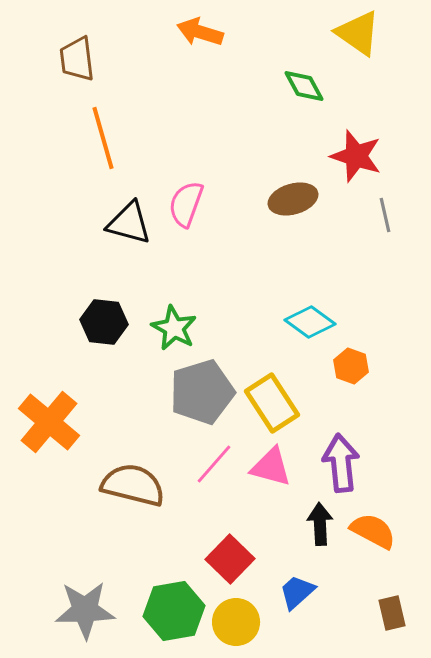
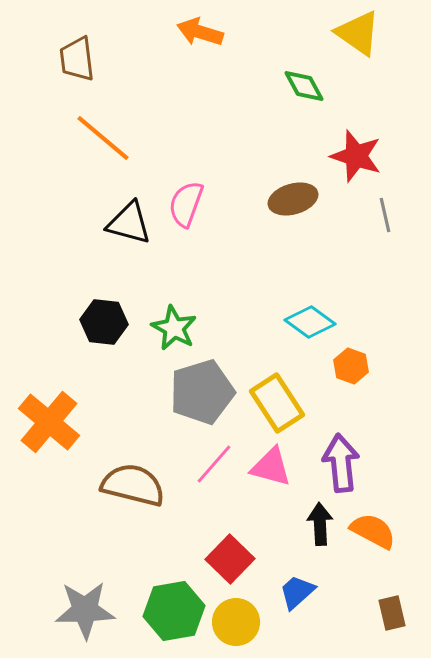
orange line: rotated 34 degrees counterclockwise
yellow rectangle: moved 5 px right
